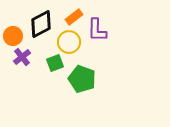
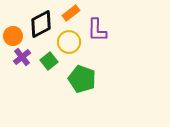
orange rectangle: moved 3 px left, 4 px up
green square: moved 6 px left, 2 px up; rotated 18 degrees counterclockwise
